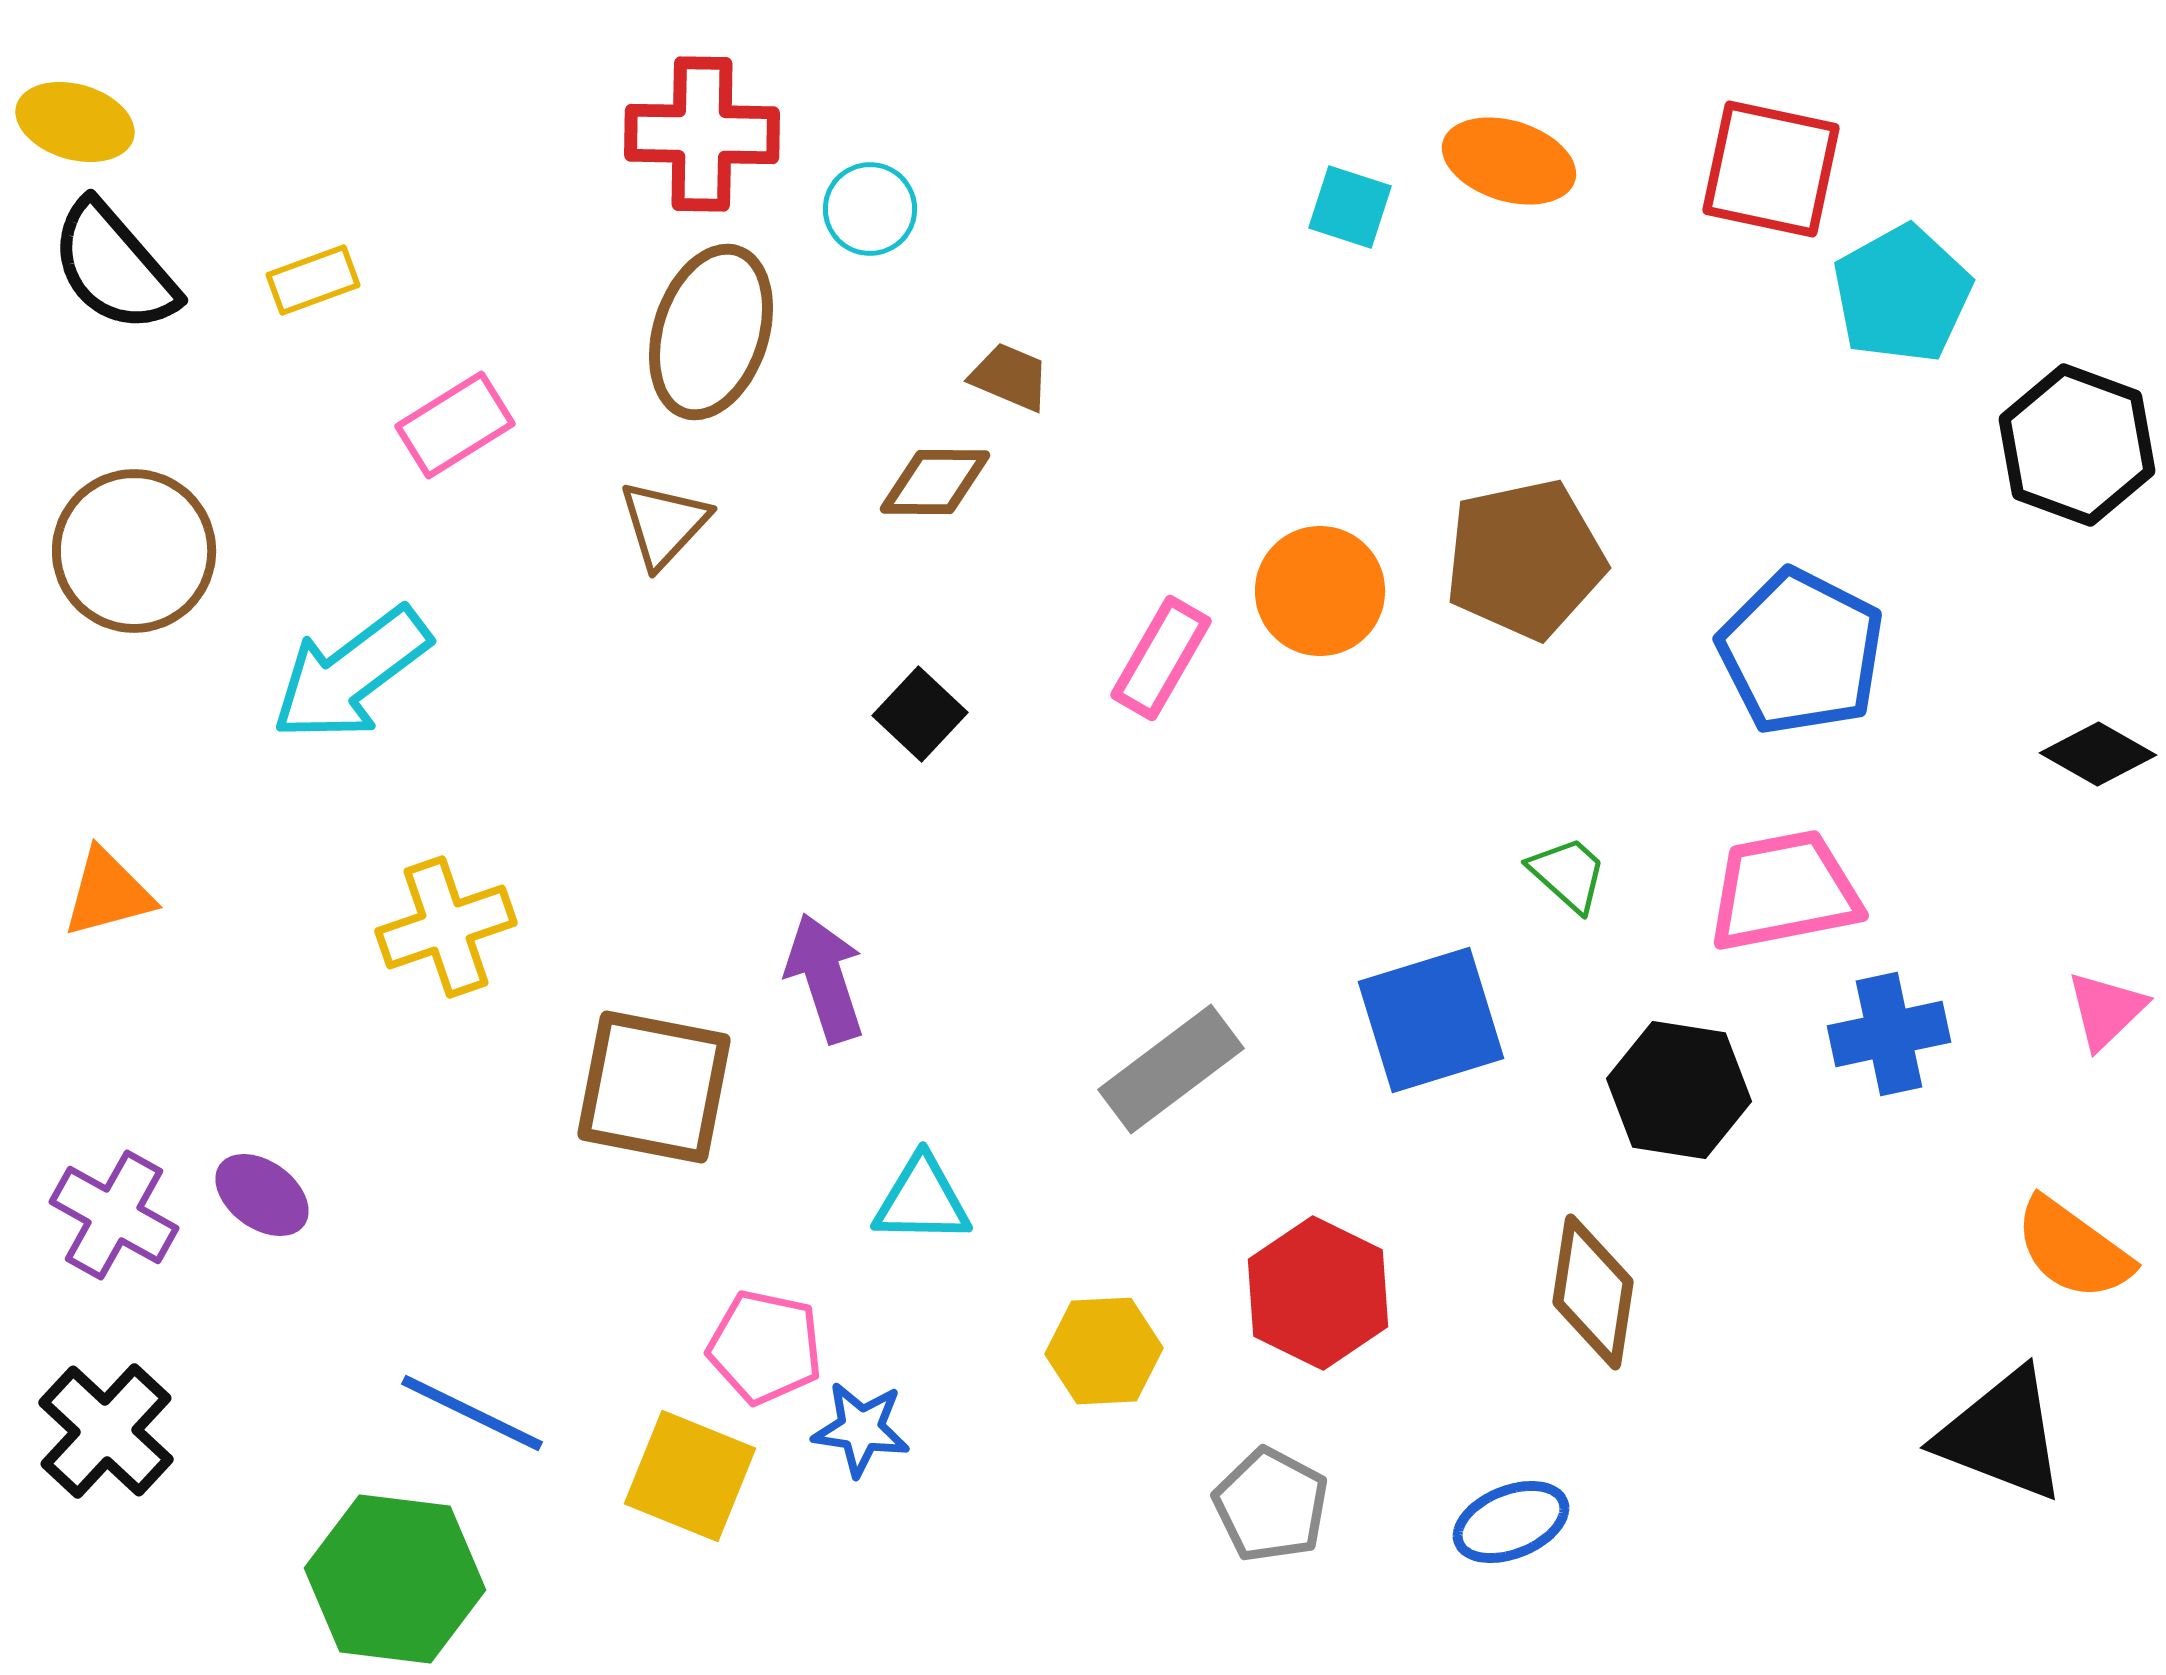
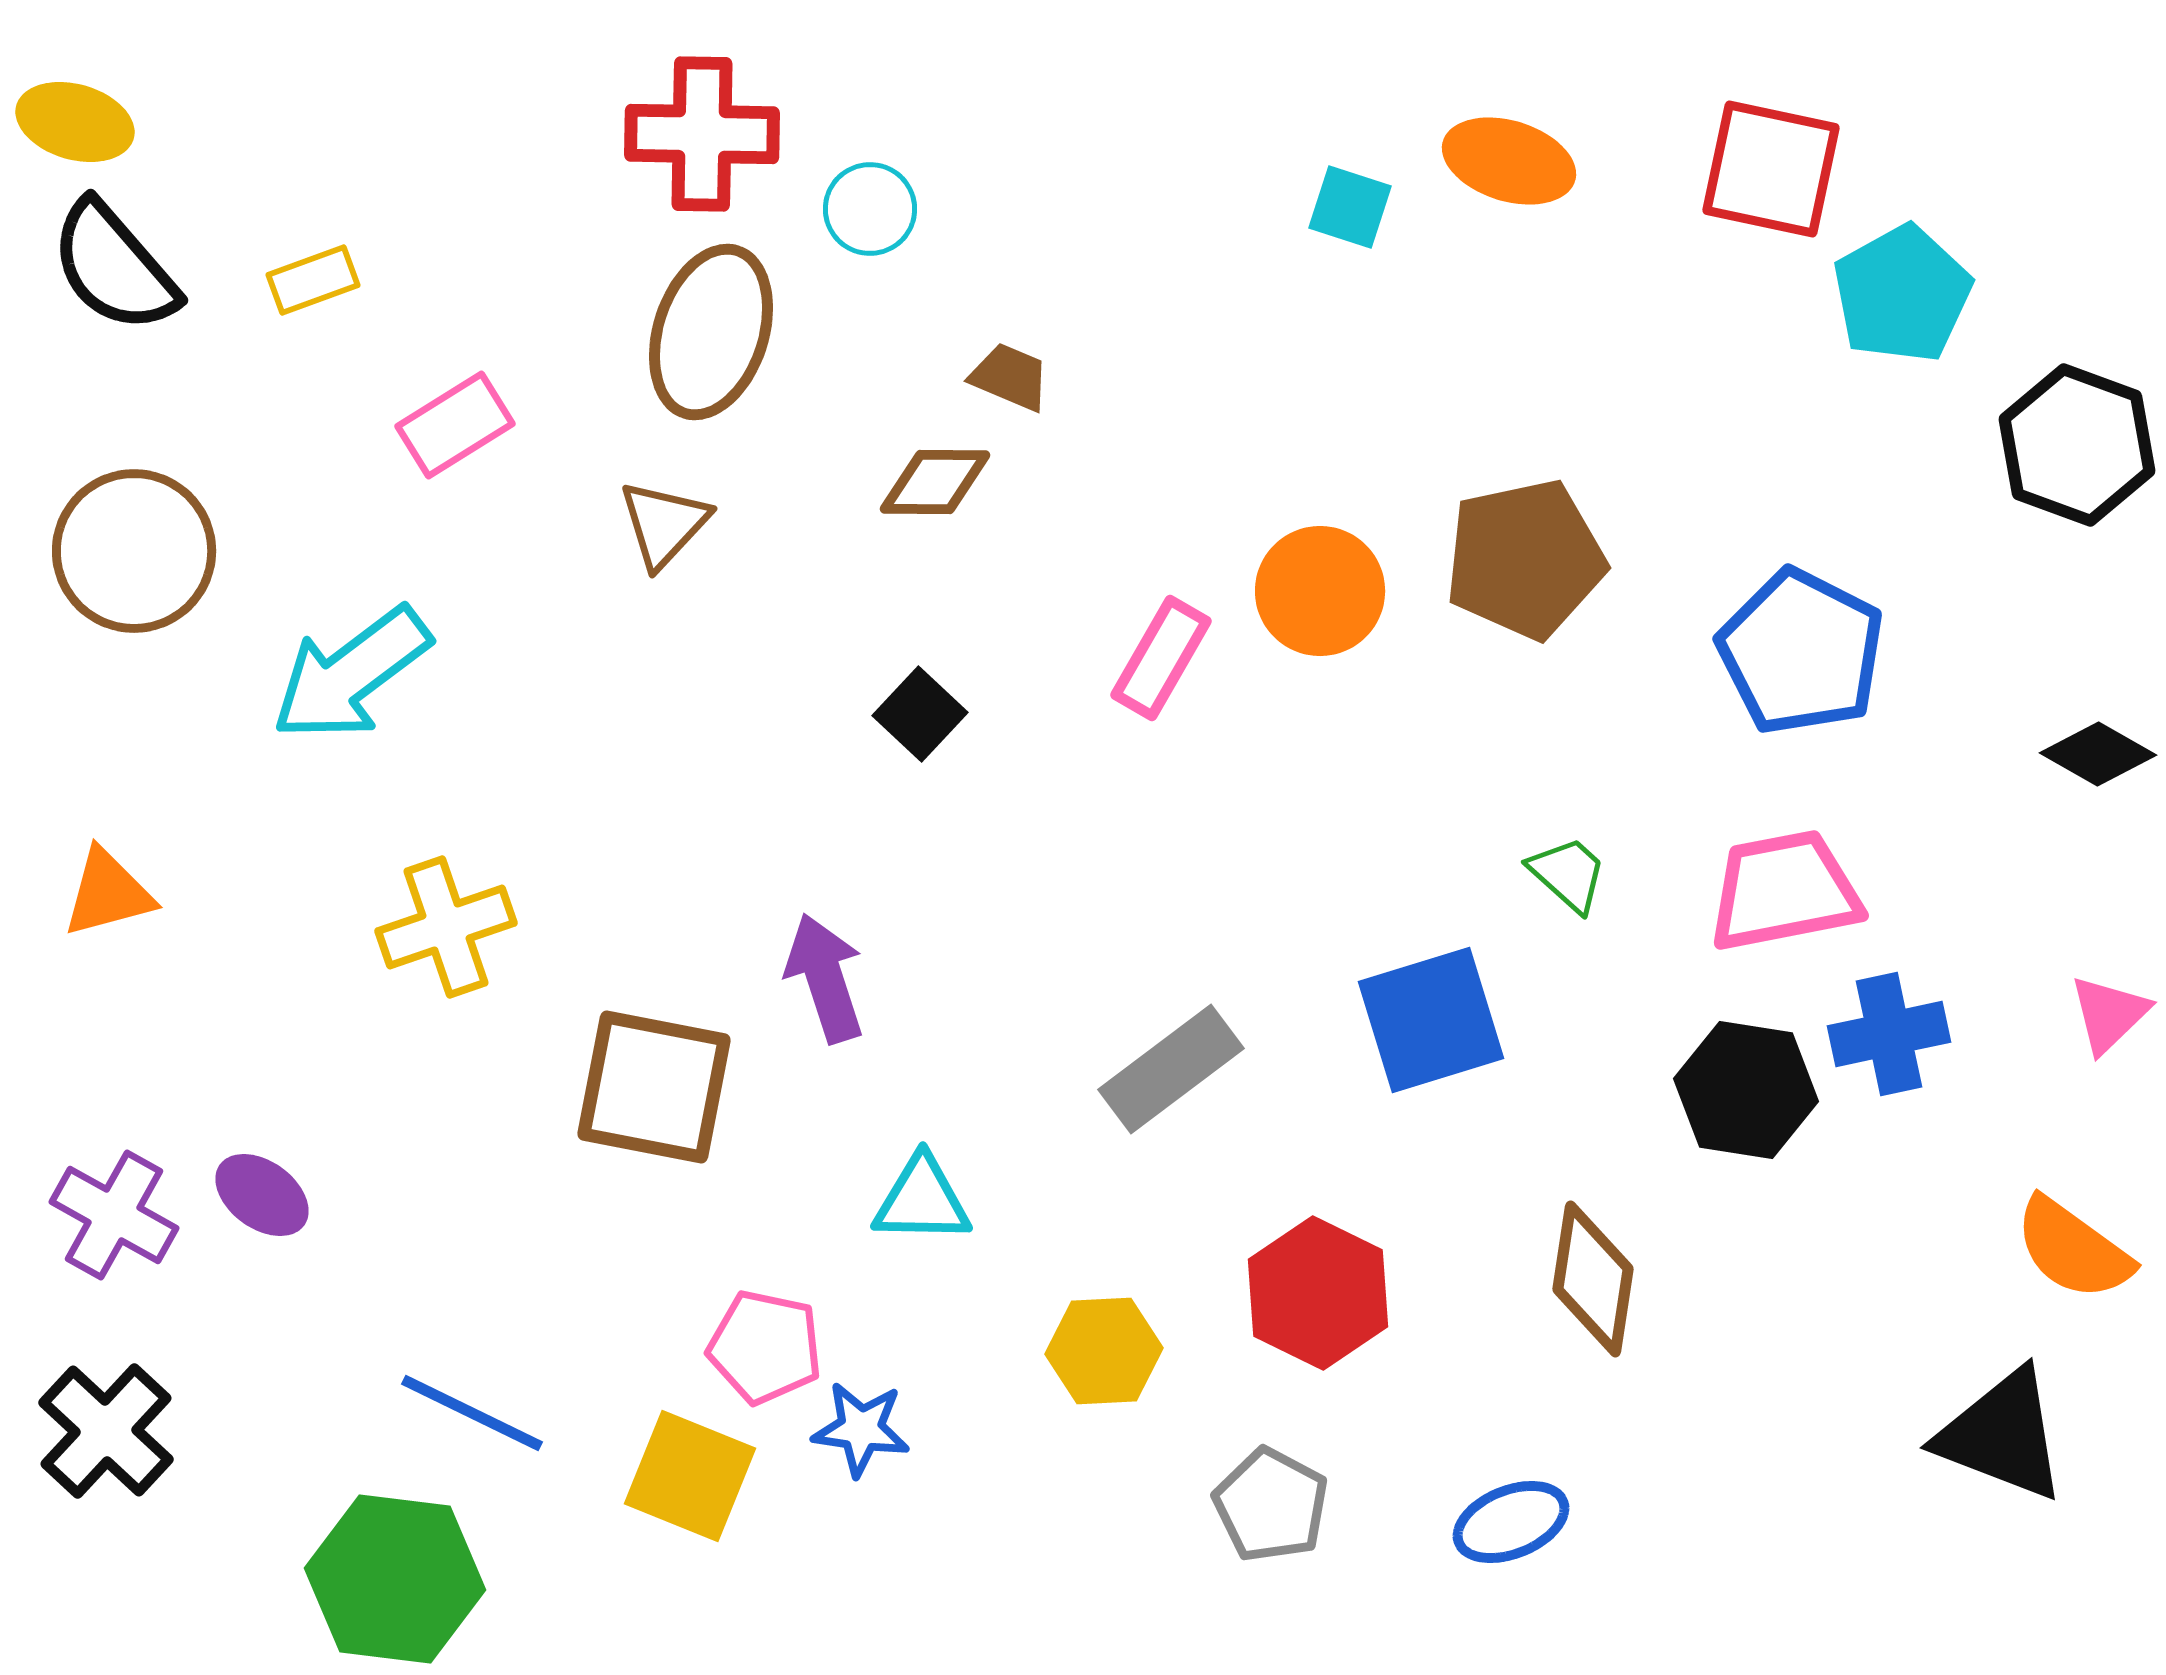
pink triangle at (2106, 1010): moved 3 px right, 4 px down
black hexagon at (1679, 1090): moved 67 px right
brown diamond at (1593, 1292): moved 13 px up
